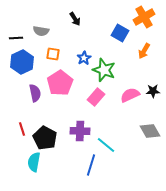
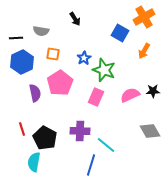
pink rectangle: rotated 18 degrees counterclockwise
